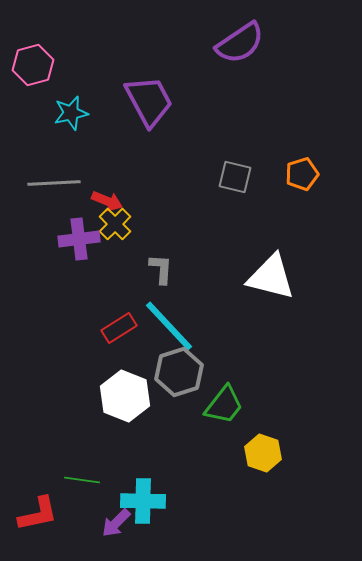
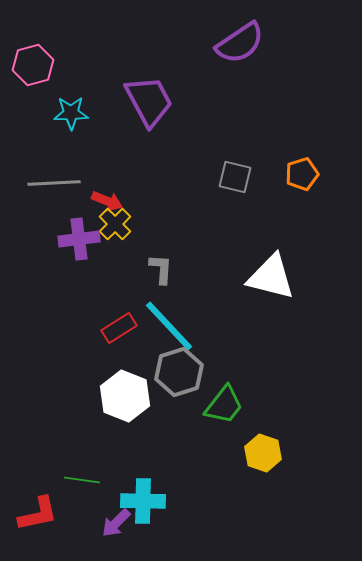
cyan star: rotated 12 degrees clockwise
